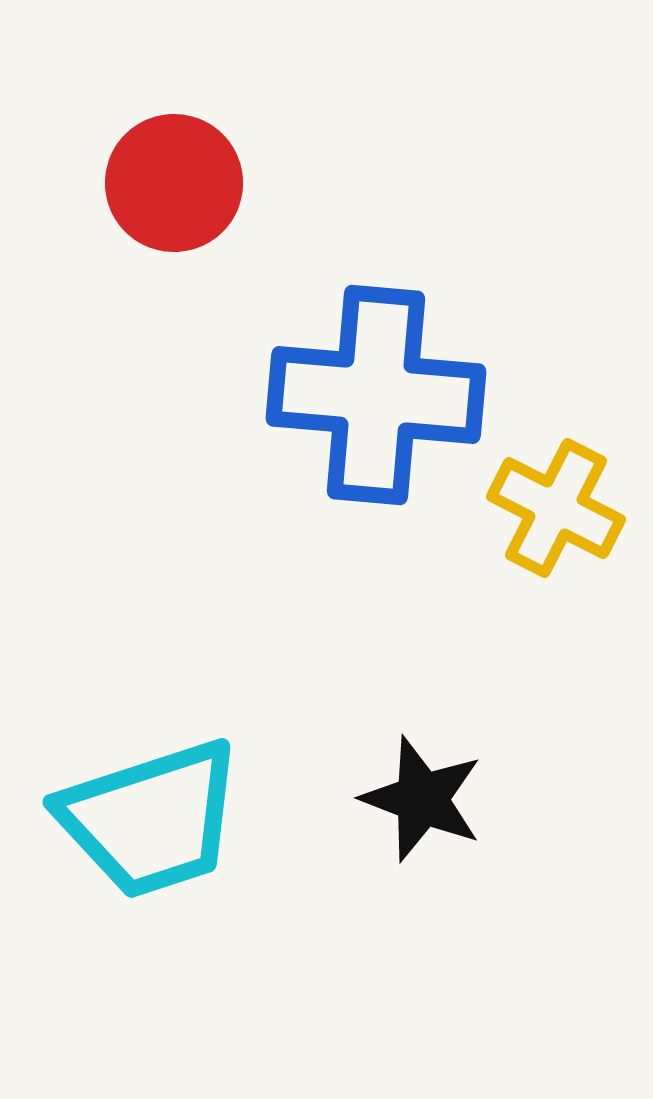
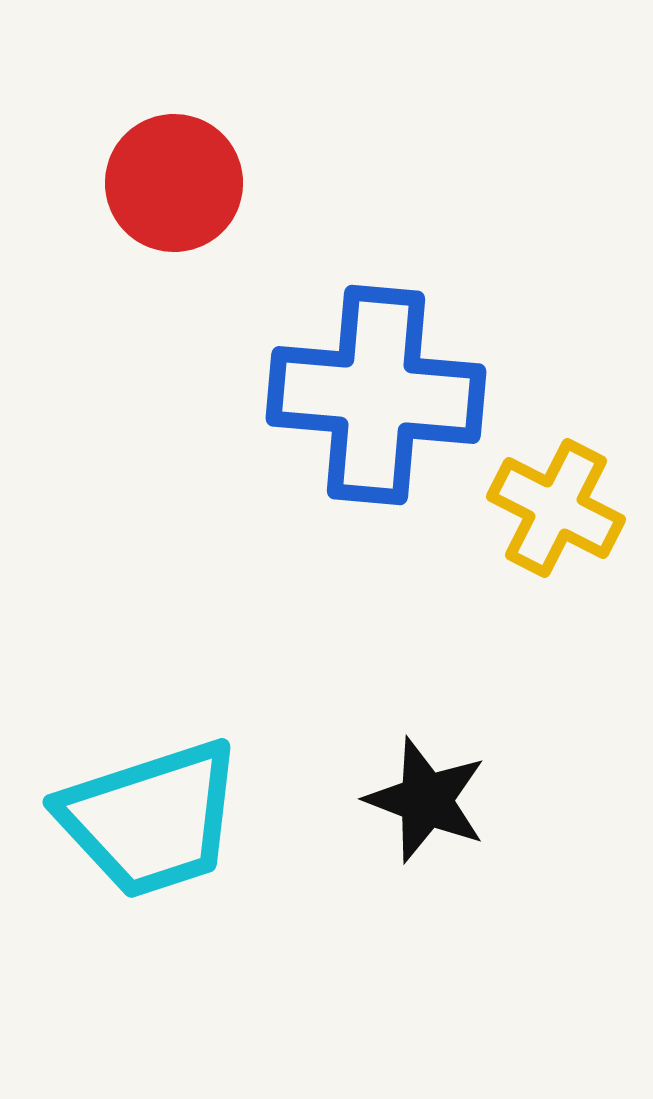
black star: moved 4 px right, 1 px down
